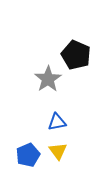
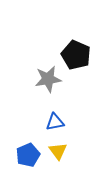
gray star: rotated 24 degrees clockwise
blue triangle: moved 2 px left
